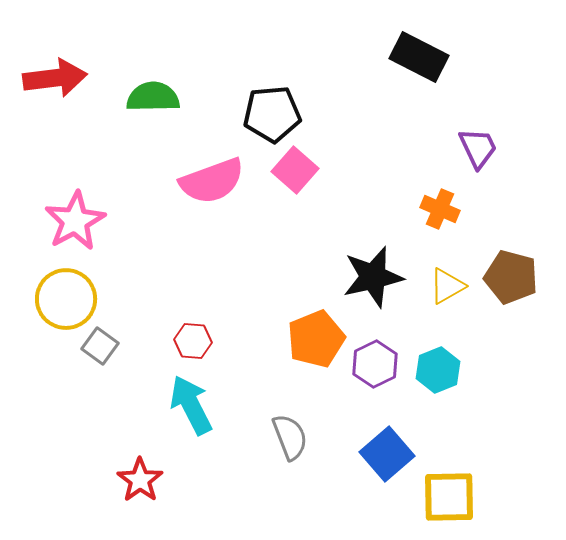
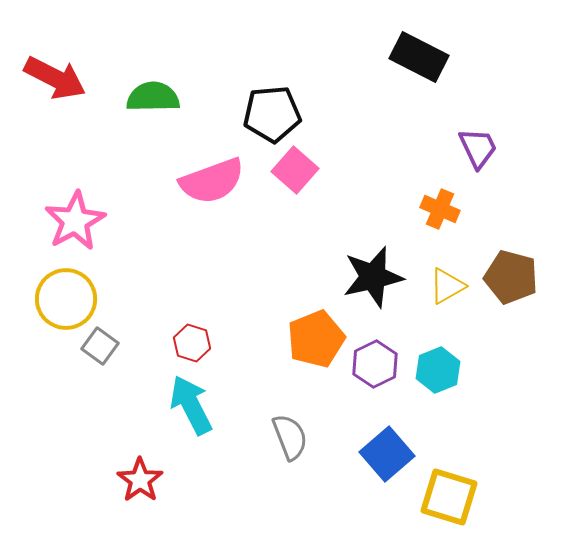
red arrow: rotated 34 degrees clockwise
red hexagon: moved 1 px left, 2 px down; rotated 12 degrees clockwise
yellow square: rotated 18 degrees clockwise
